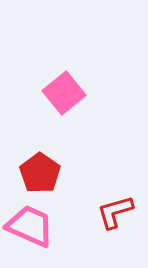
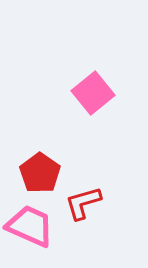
pink square: moved 29 px right
red L-shape: moved 32 px left, 9 px up
